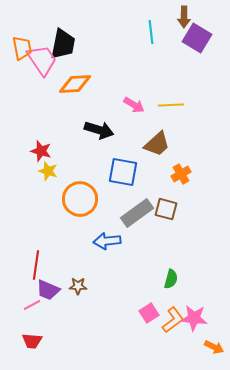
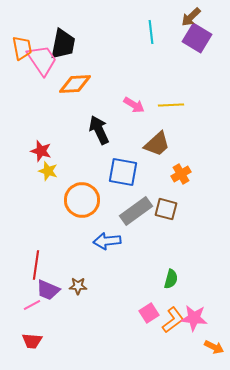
brown arrow: moved 7 px right; rotated 45 degrees clockwise
black arrow: rotated 132 degrees counterclockwise
orange circle: moved 2 px right, 1 px down
gray rectangle: moved 1 px left, 2 px up
